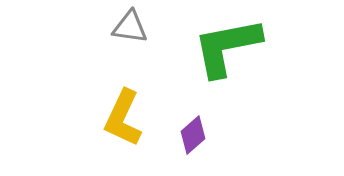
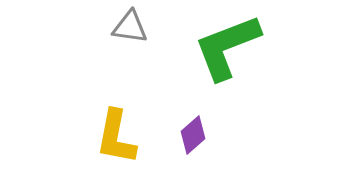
green L-shape: rotated 10 degrees counterclockwise
yellow L-shape: moved 7 px left, 19 px down; rotated 14 degrees counterclockwise
